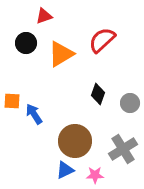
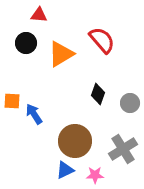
red triangle: moved 5 px left, 1 px up; rotated 24 degrees clockwise
red semicircle: rotated 92 degrees clockwise
